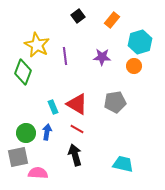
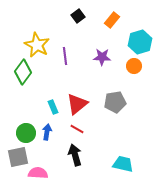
green diamond: rotated 15 degrees clockwise
red triangle: rotated 50 degrees clockwise
